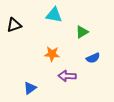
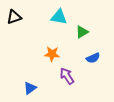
cyan triangle: moved 5 px right, 2 px down
black triangle: moved 8 px up
purple arrow: rotated 54 degrees clockwise
